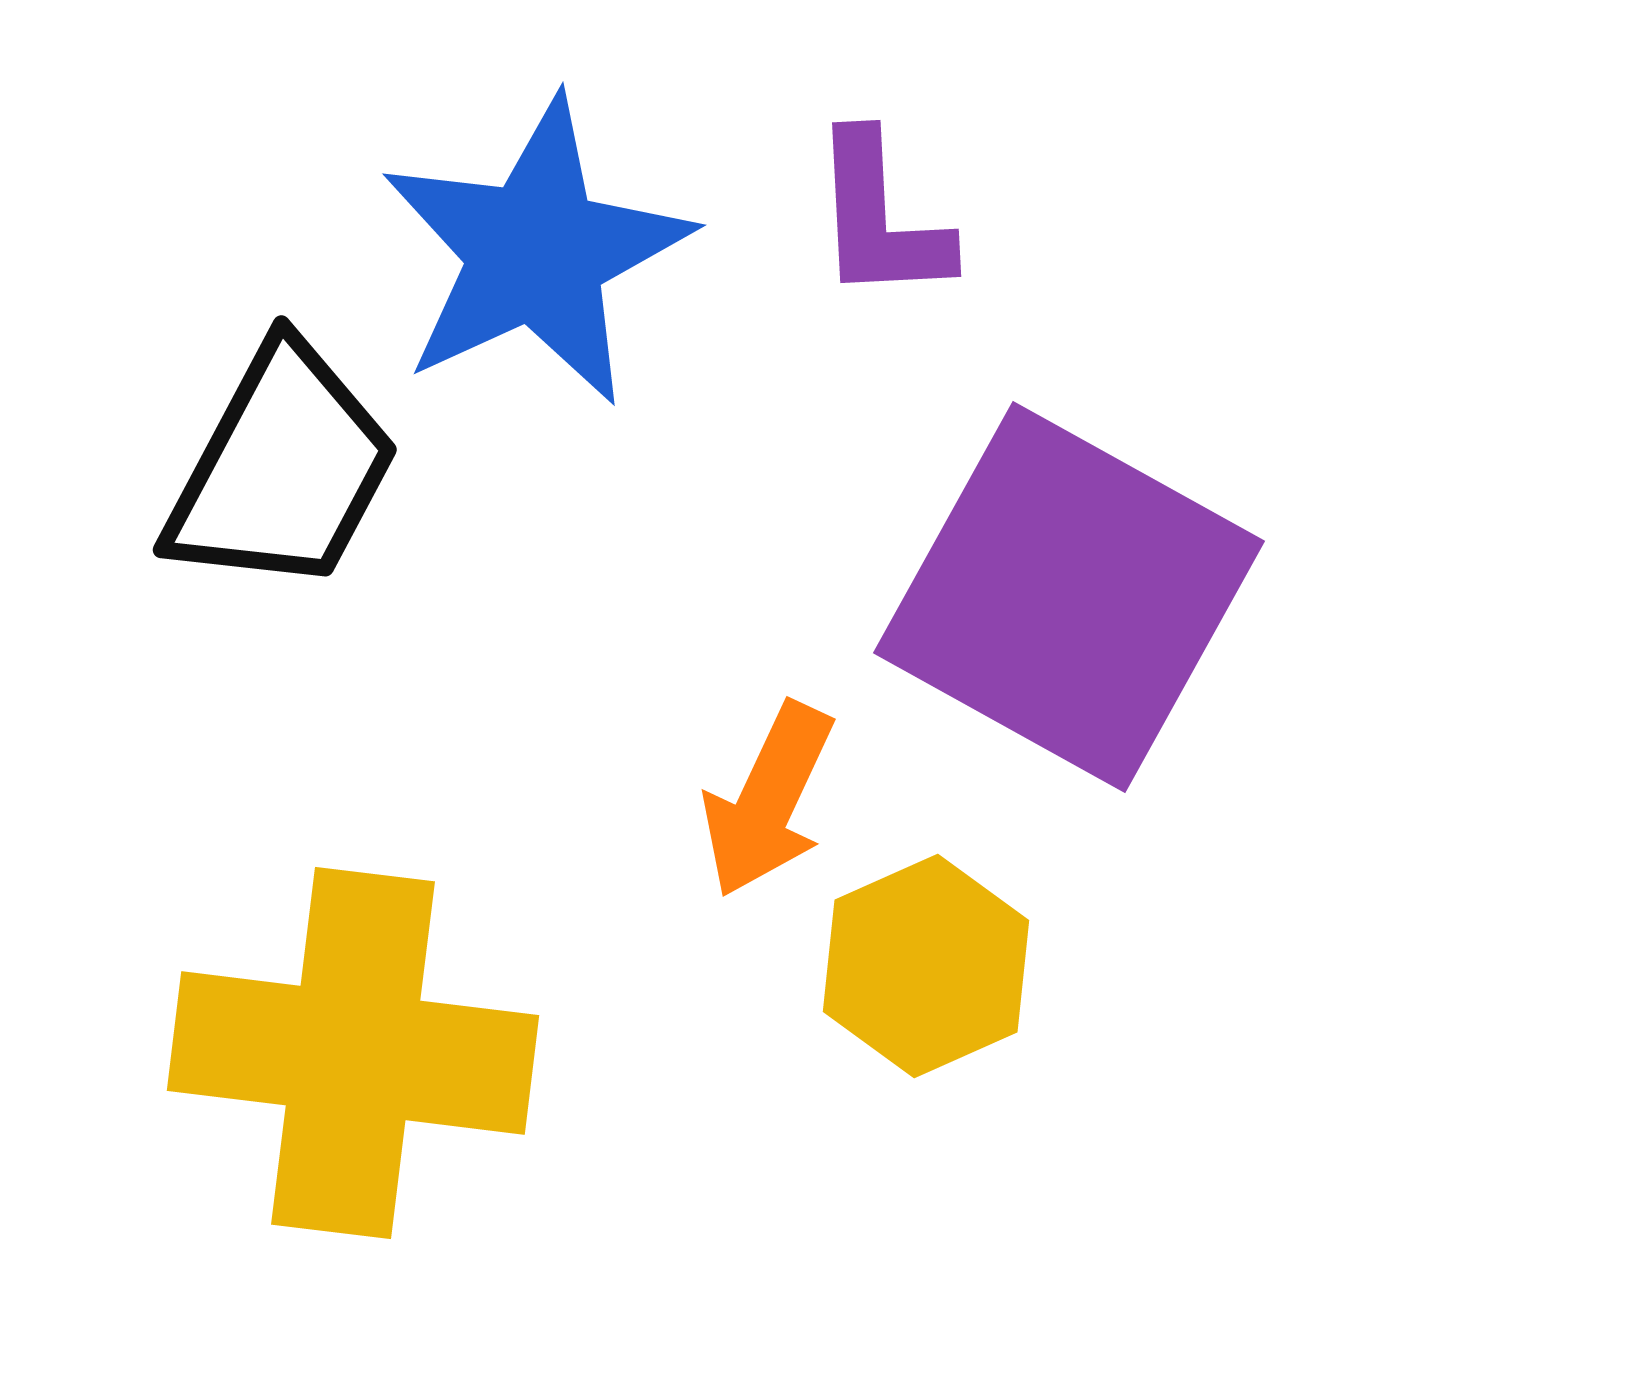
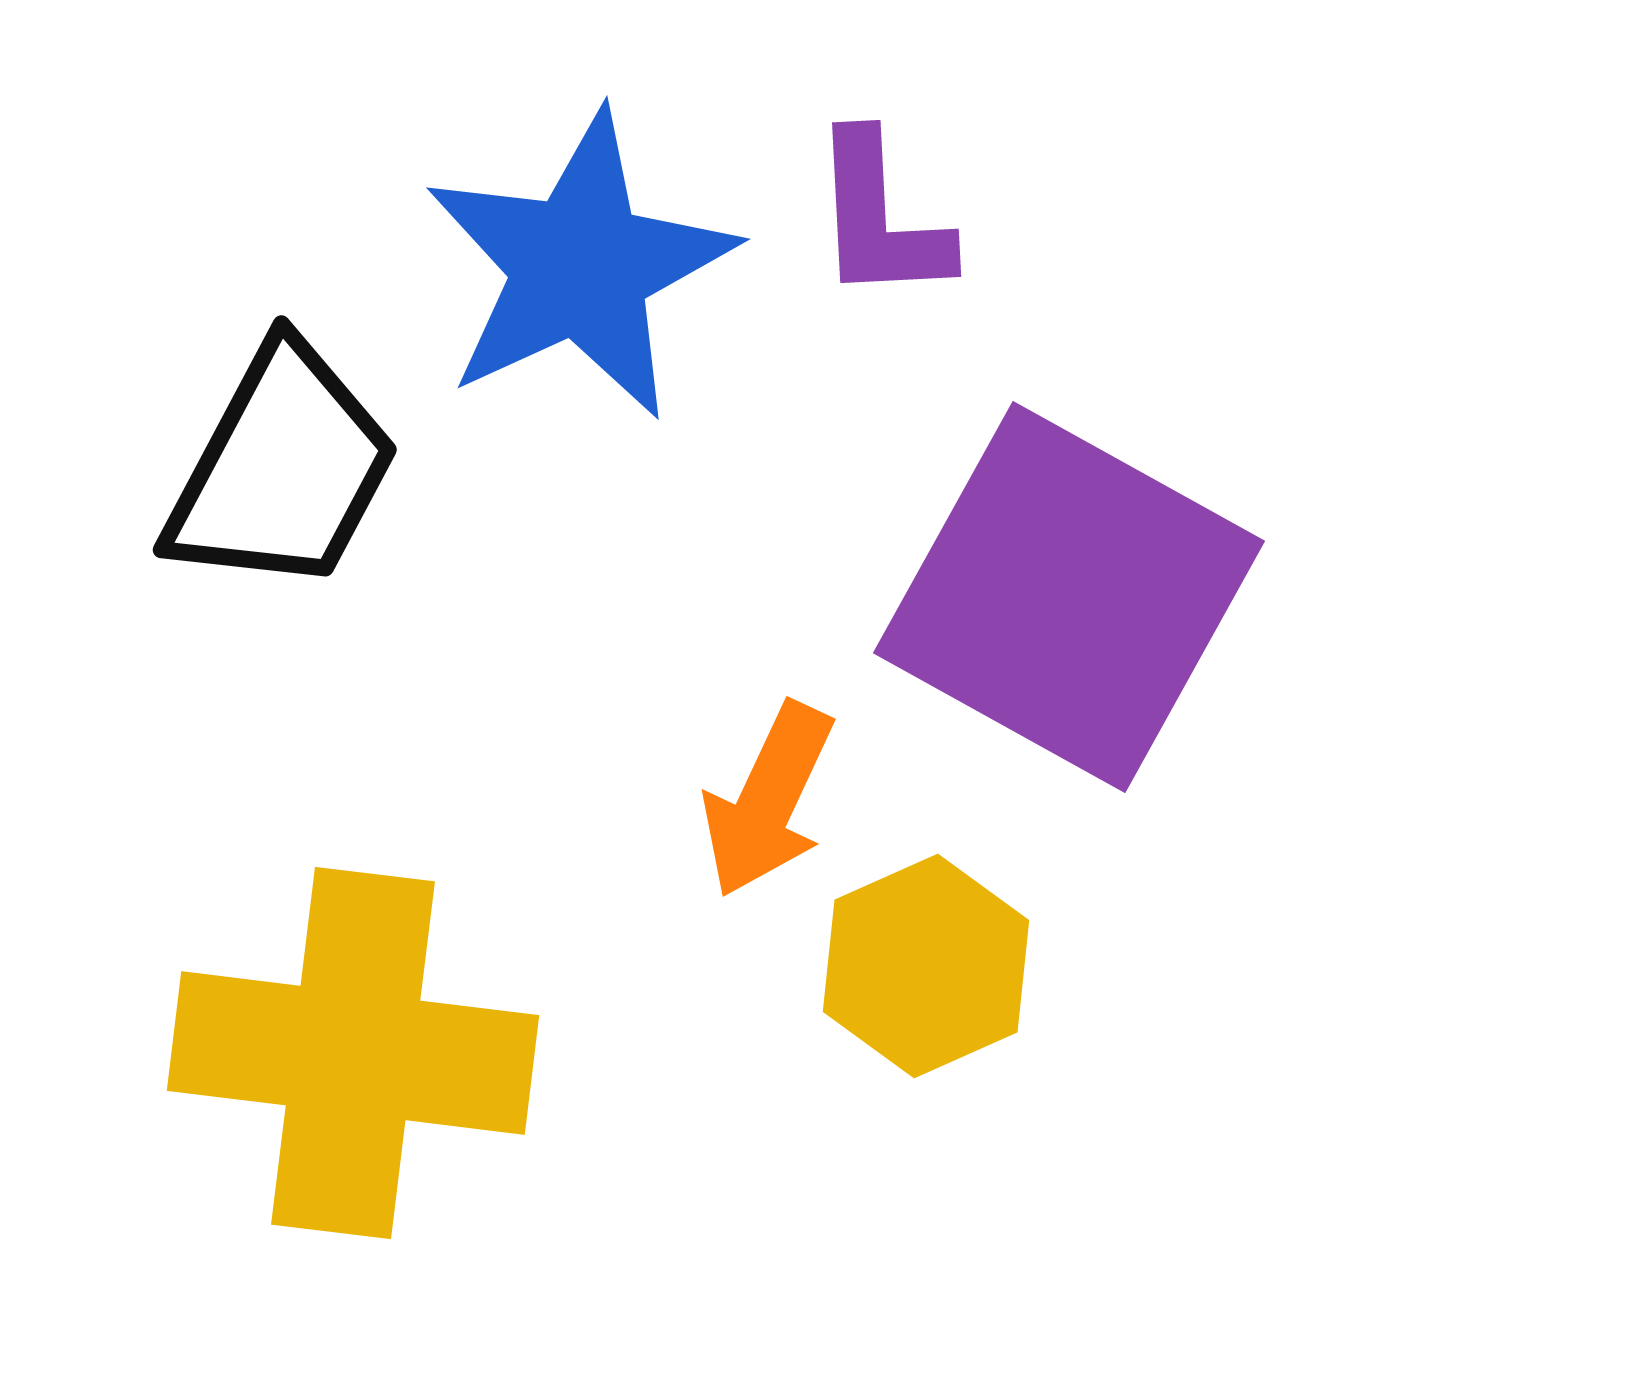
blue star: moved 44 px right, 14 px down
